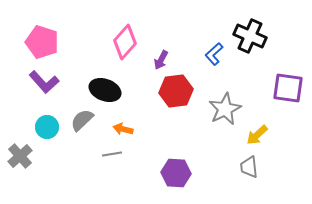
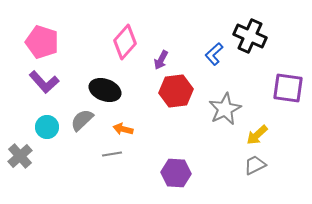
gray trapezoid: moved 6 px right, 2 px up; rotated 70 degrees clockwise
